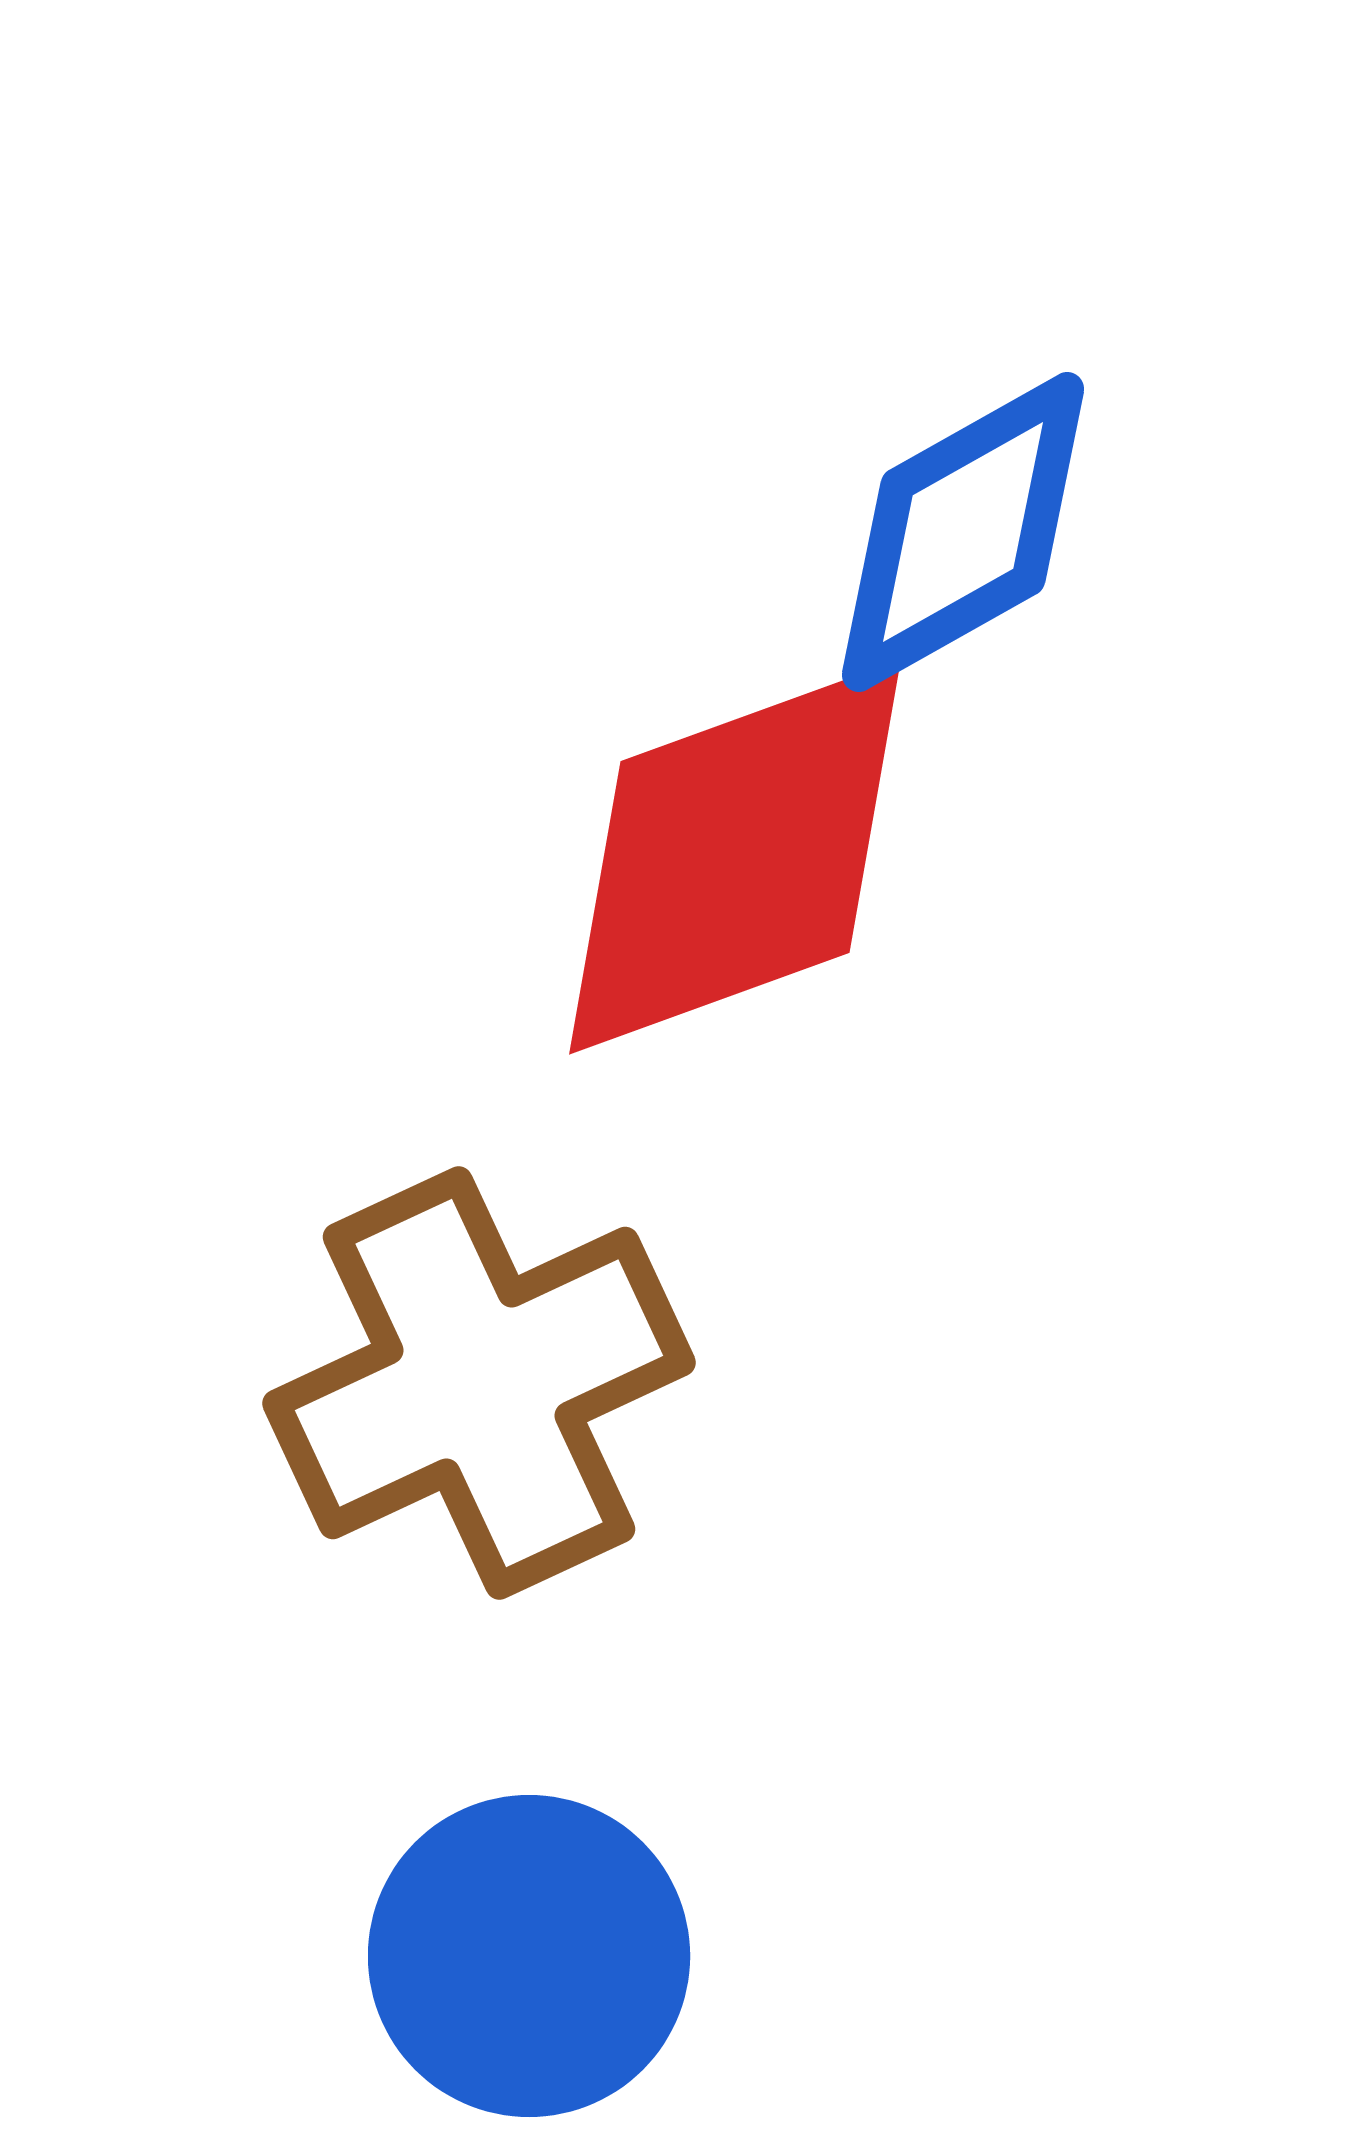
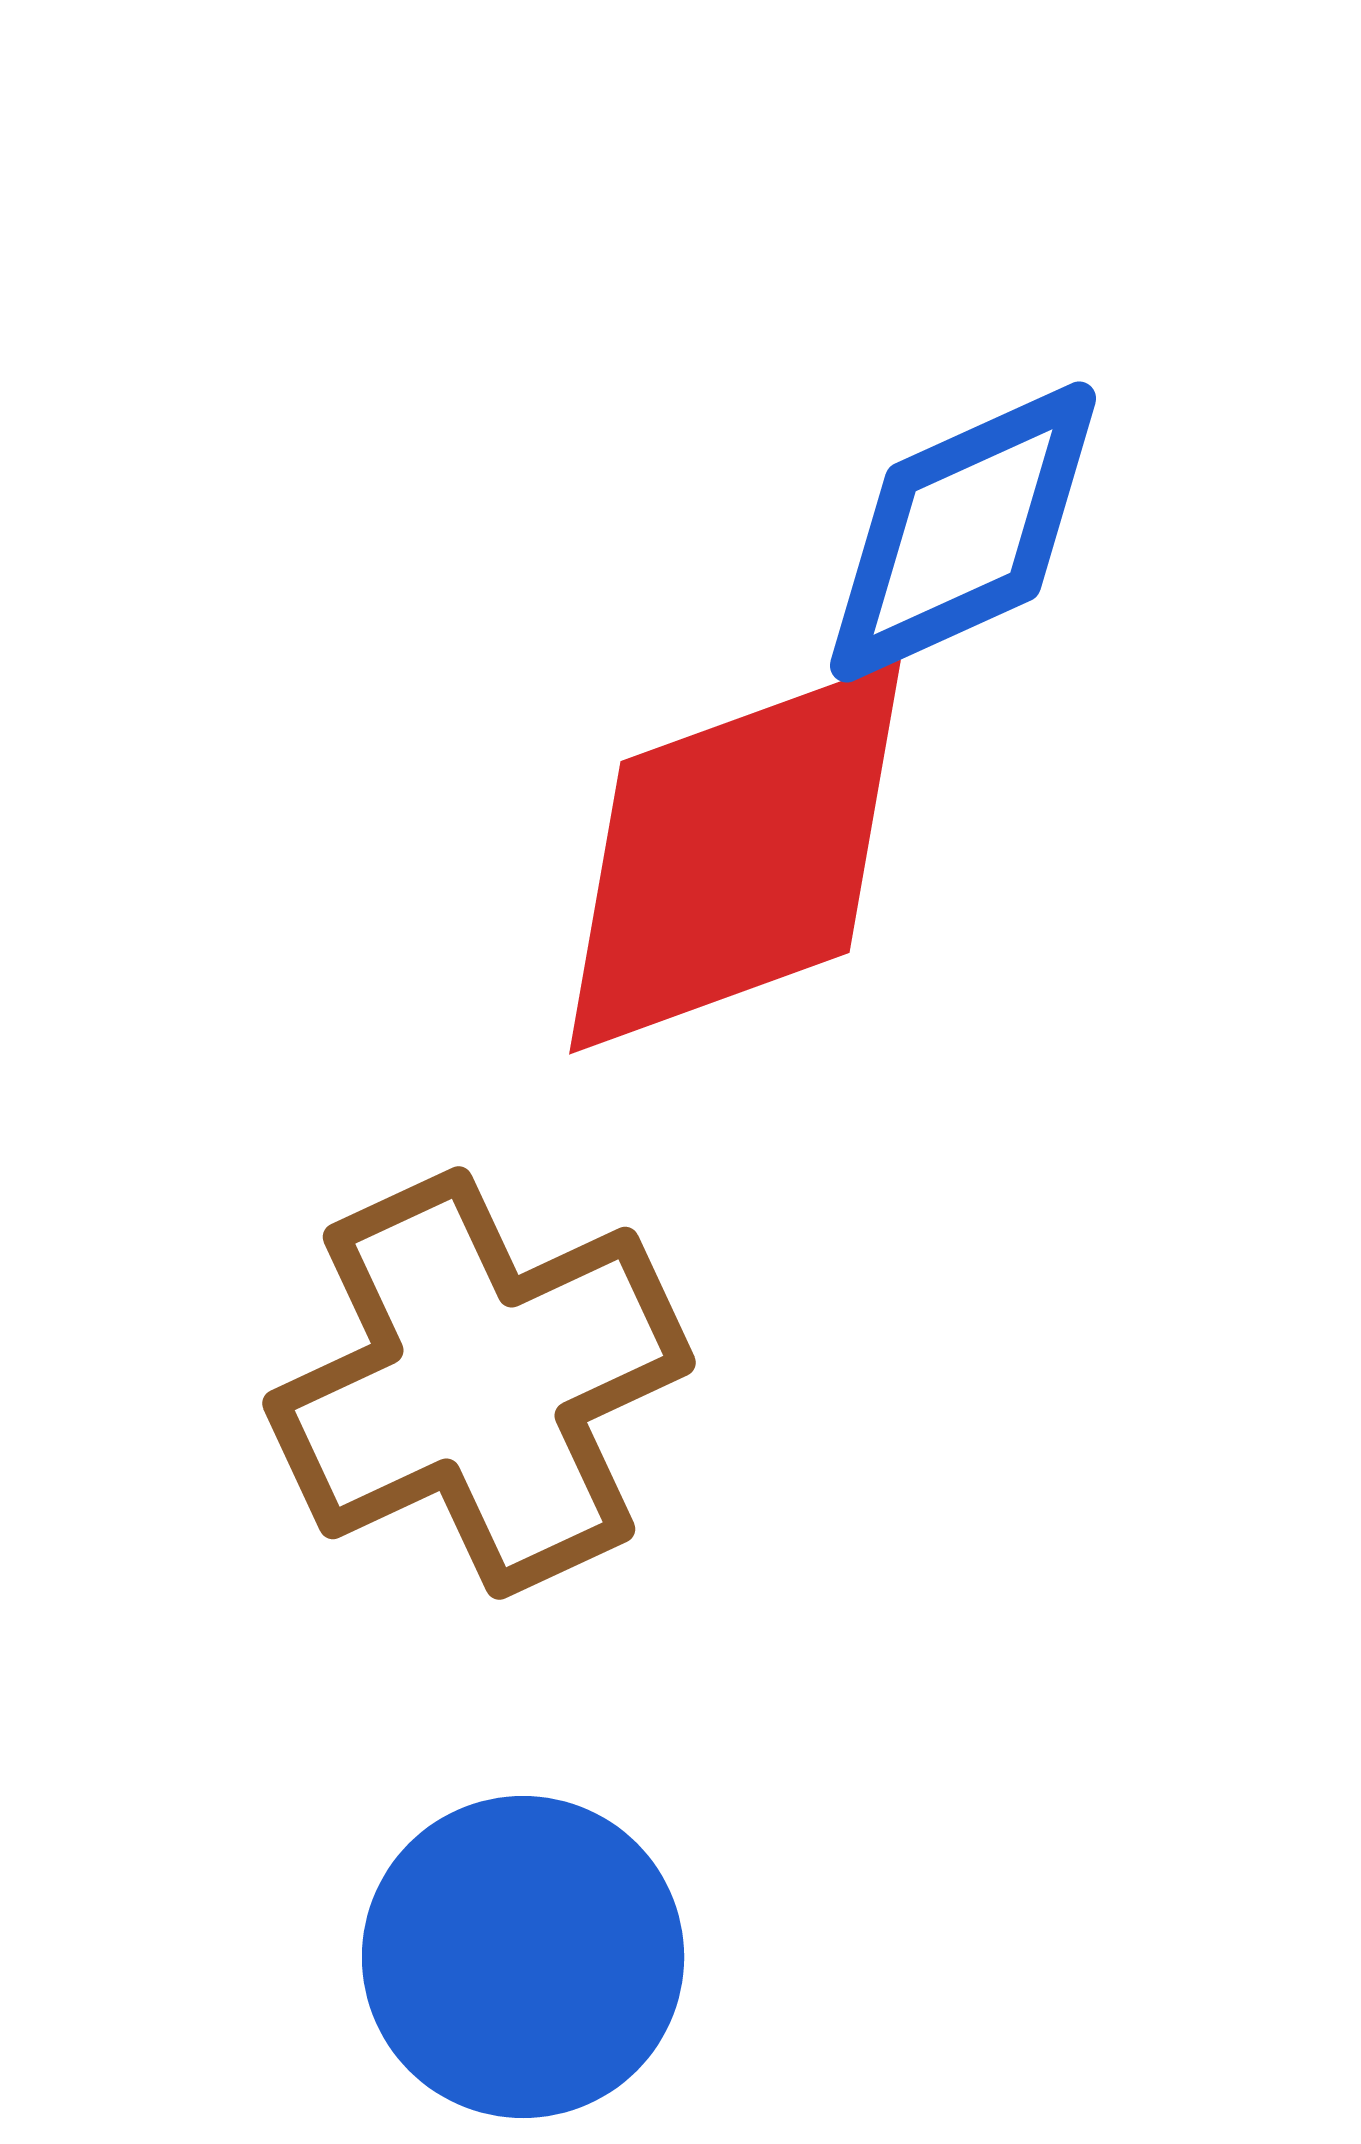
blue diamond: rotated 5 degrees clockwise
blue circle: moved 6 px left, 1 px down
